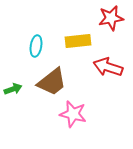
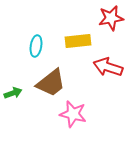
brown trapezoid: moved 1 px left, 1 px down
green arrow: moved 4 px down
